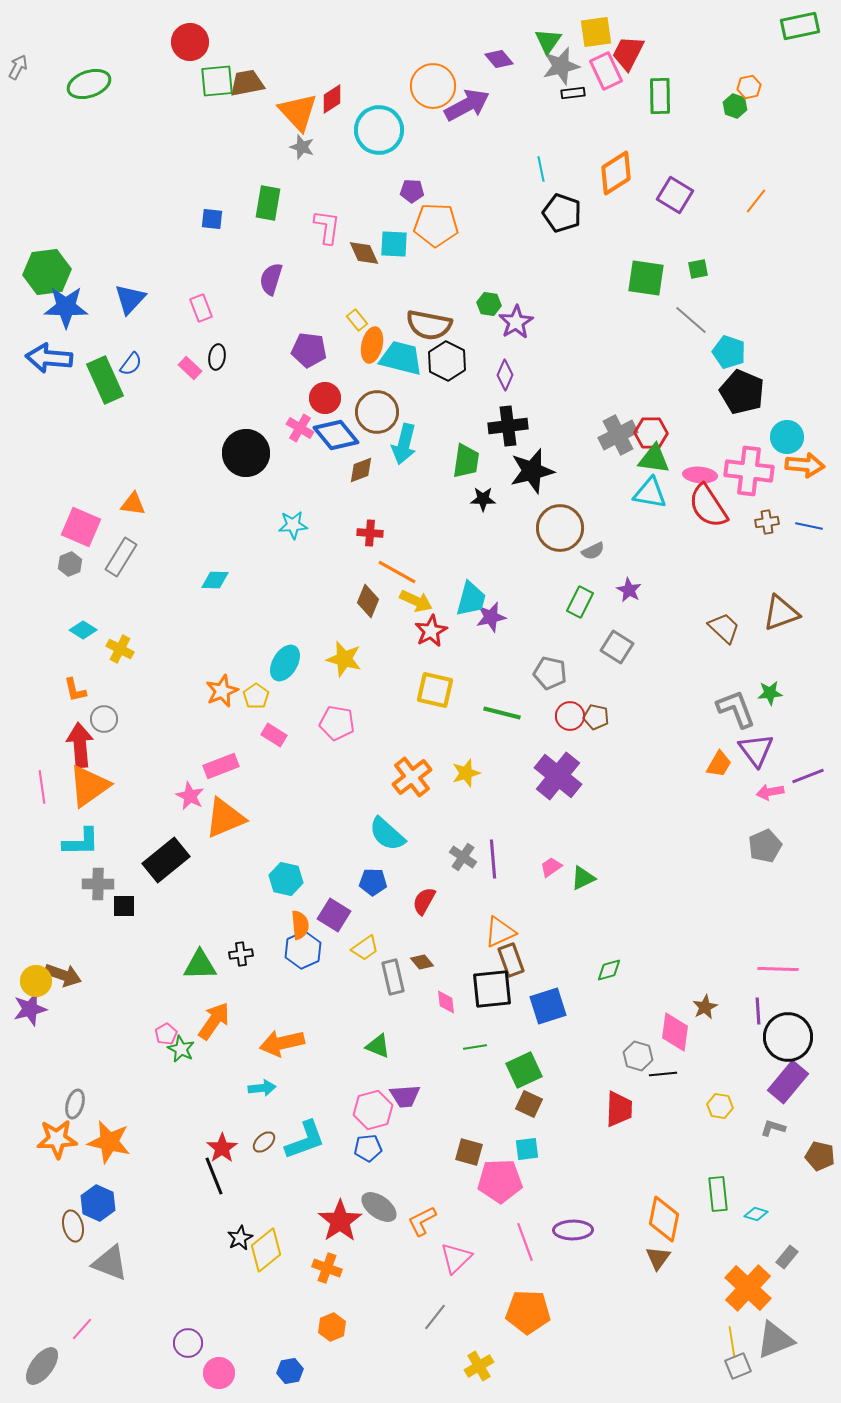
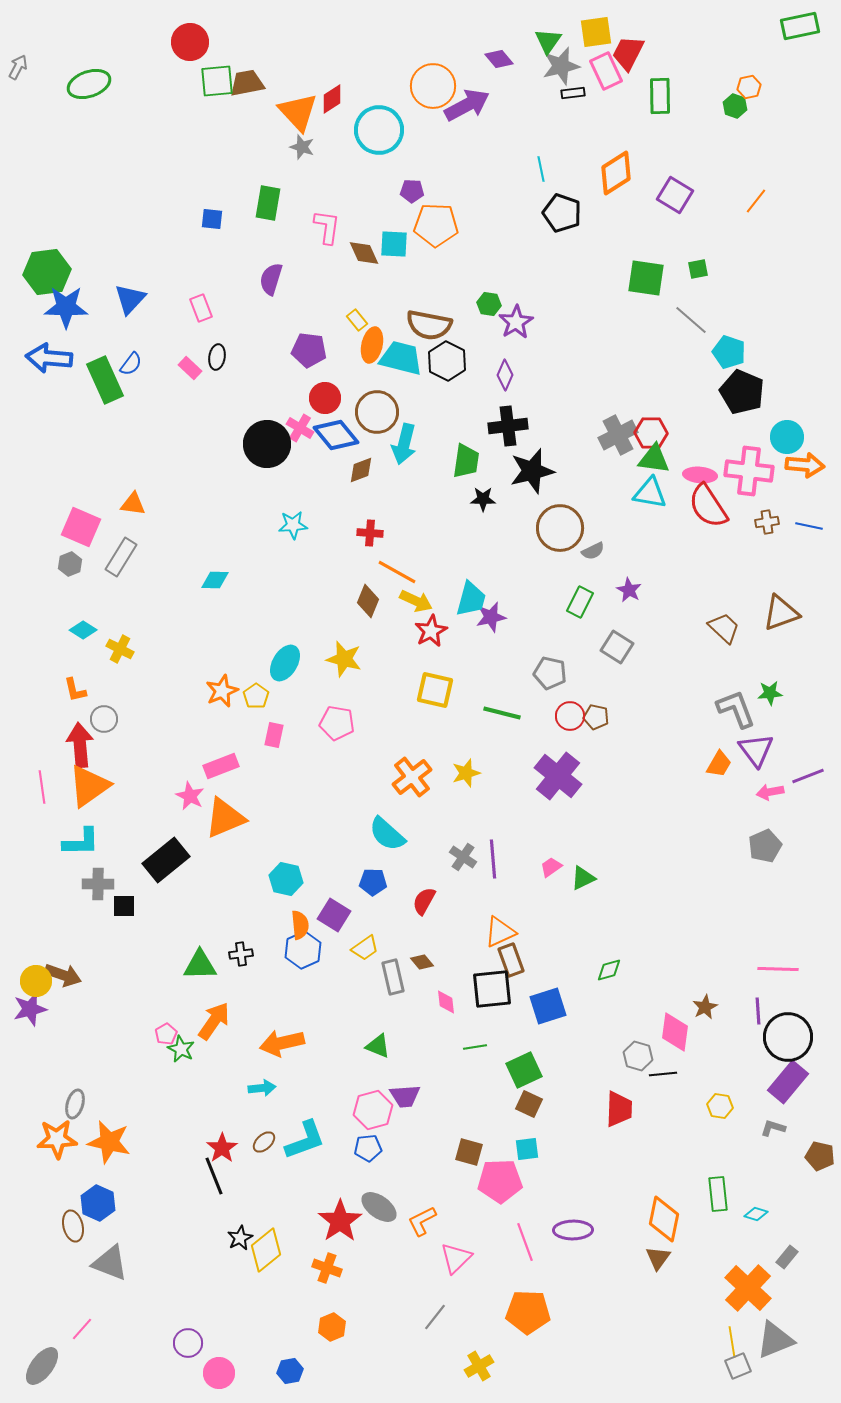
black circle at (246, 453): moved 21 px right, 9 px up
pink rectangle at (274, 735): rotated 70 degrees clockwise
